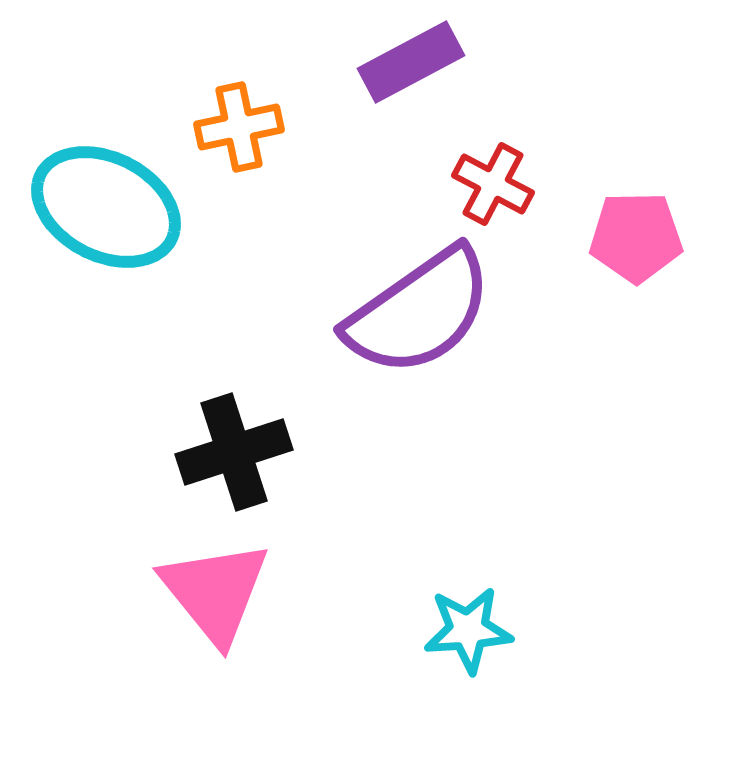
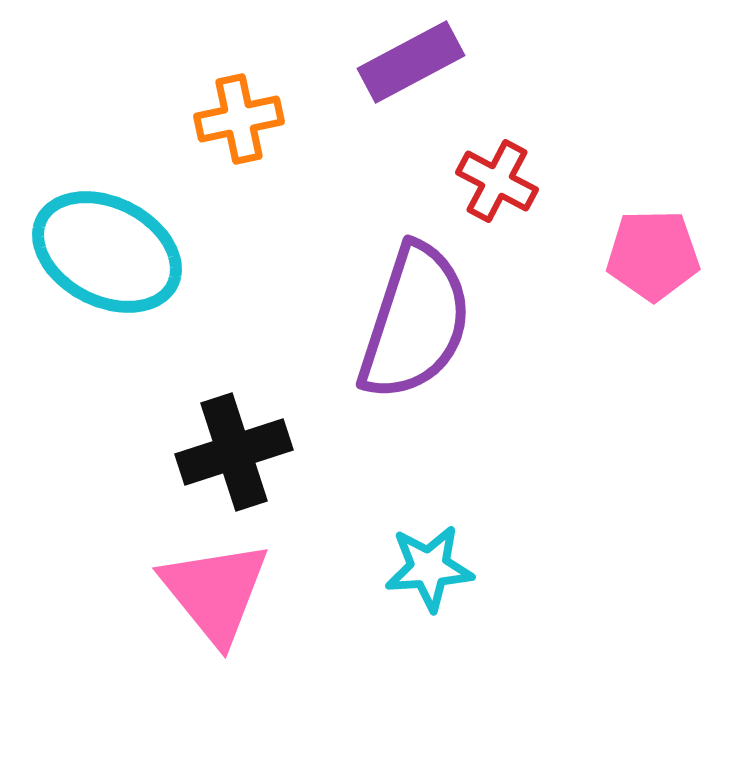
orange cross: moved 8 px up
red cross: moved 4 px right, 3 px up
cyan ellipse: moved 1 px right, 45 px down
pink pentagon: moved 17 px right, 18 px down
purple semicircle: moved 4 px left, 10 px down; rotated 37 degrees counterclockwise
cyan star: moved 39 px left, 62 px up
